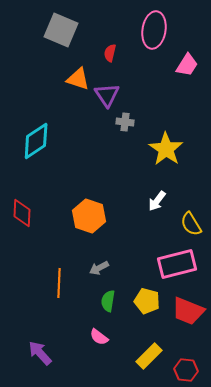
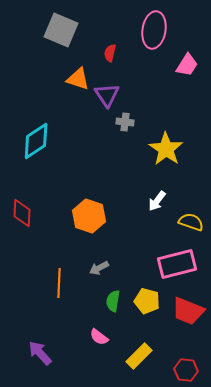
yellow semicircle: moved 2 px up; rotated 140 degrees clockwise
green semicircle: moved 5 px right
yellow rectangle: moved 10 px left
